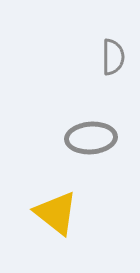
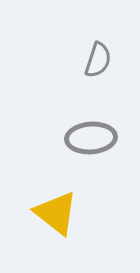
gray semicircle: moved 15 px left, 3 px down; rotated 18 degrees clockwise
